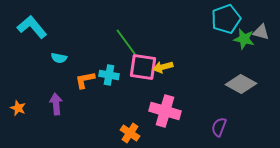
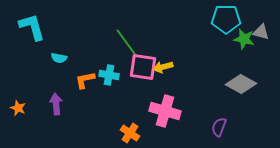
cyan pentagon: rotated 20 degrees clockwise
cyan L-shape: rotated 24 degrees clockwise
